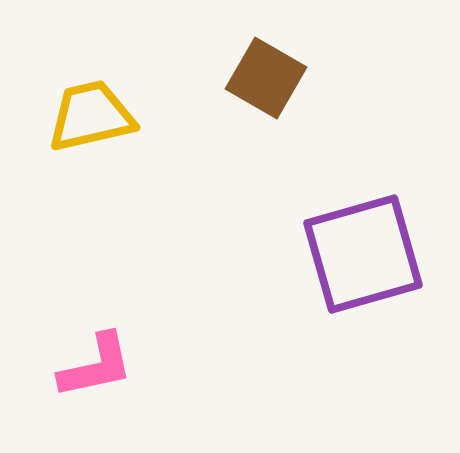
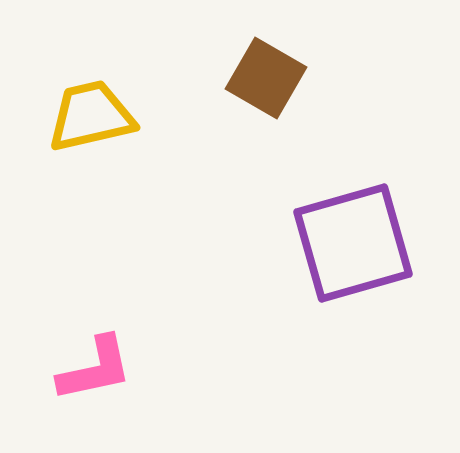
purple square: moved 10 px left, 11 px up
pink L-shape: moved 1 px left, 3 px down
